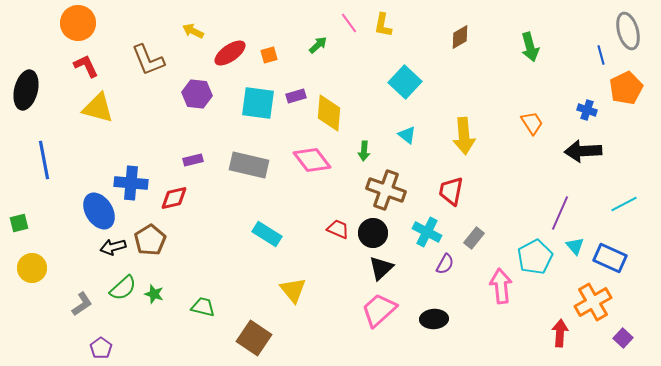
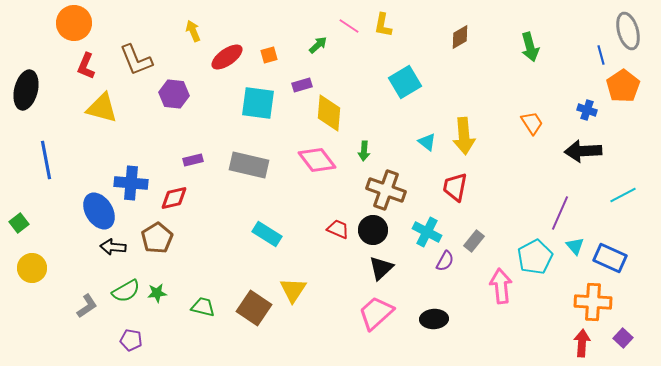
orange circle at (78, 23): moved 4 px left
pink line at (349, 23): moved 3 px down; rotated 20 degrees counterclockwise
yellow arrow at (193, 31): rotated 40 degrees clockwise
red ellipse at (230, 53): moved 3 px left, 4 px down
brown L-shape at (148, 60): moved 12 px left
red L-shape at (86, 66): rotated 132 degrees counterclockwise
cyan square at (405, 82): rotated 16 degrees clockwise
orange pentagon at (626, 88): moved 3 px left, 2 px up; rotated 8 degrees counterclockwise
purple hexagon at (197, 94): moved 23 px left
purple rectangle at (296, 96): moved 6 px right, 11 px up
yellow triangle at (98, 108): moved 4 px right
cyan triangle at (407, 135): moved 20 px right, 7 px down
blue line at (44, 160): moved 2 px right
pink diamond at (312, 160): moved 5 px right
red trapezoid at (451, 191): moved 4 px right, 4 px up
cyan line at (624, 204): moved 1 px left, 9 px up
green square at (19, 223): rotated 24 degrees counterclockwise
black circle at (373, 233): moved 3 px up
gray rectangle at (474, 238): moved 3 px down
brown pentagon at (150, 240): moved 7 px right, 2 px up
black arrow at (113, 247): rotated 20 degrees clockwise
purple semicircle at (445, 264): moved 3 px up
green semicircle at (123, 288): moved 3 px right, 3 px down; rotated 12 degrees clockwise
yellow triangle at (293, 290): rotated 12 degrees clockwise
green star at (154, 294): moved 3 px right, 1 px up; rotated 24 degrees counterclockwise
orange cross at (593, 302): rotated 33 degrees clockwise
gray L-shape at (82, 304): moved 5 px right, 2 px down
pink trapezoid at (379, 310): moved 3 px left, 3 px down
red arrow at (560, 333): moved 22 px right, 10 px down
brown square at (254, 338): moved 30 px up
purple pentagon at (101, 348): moved 30 px right, 8 px up; rotated 25 degrees counterclockwise
